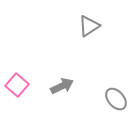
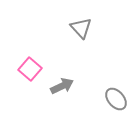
gray triangle: moved 8 px left, 2 px down; rotated 40 degrees counterclockwise
pink square: moved 13 px right, 16 px up
